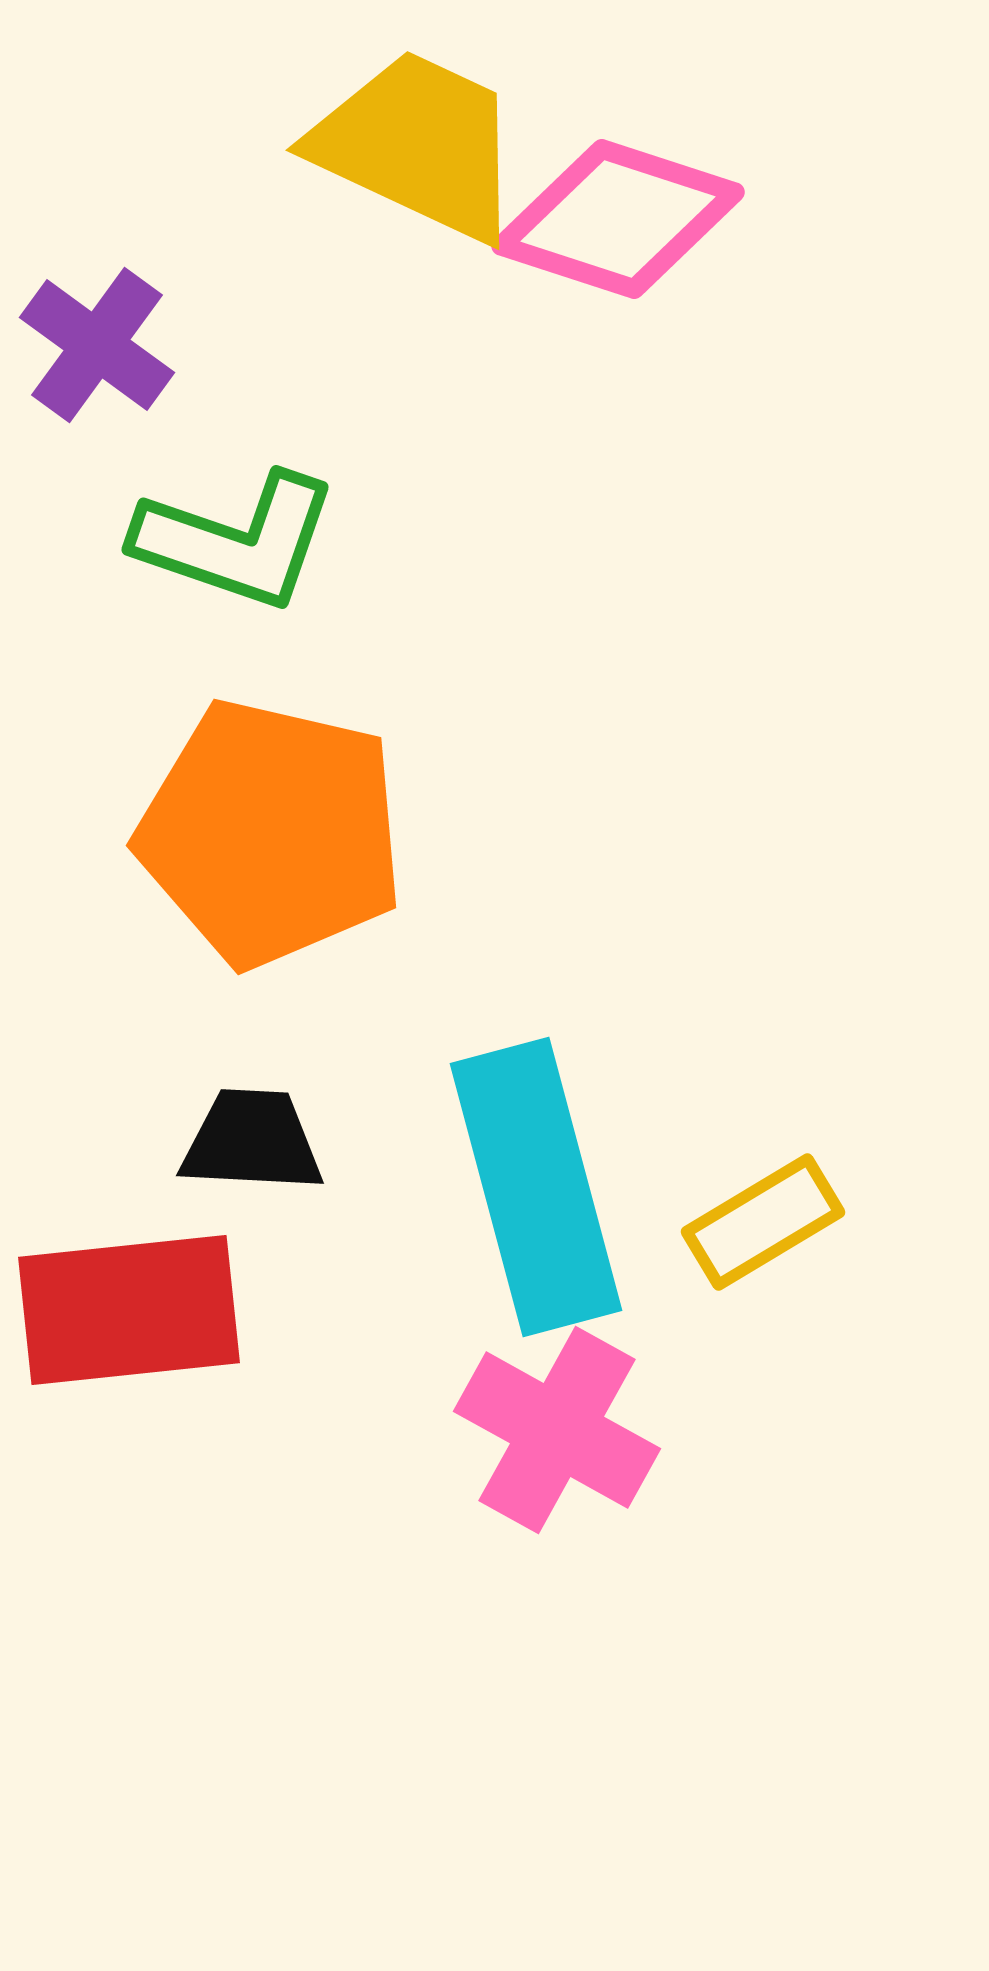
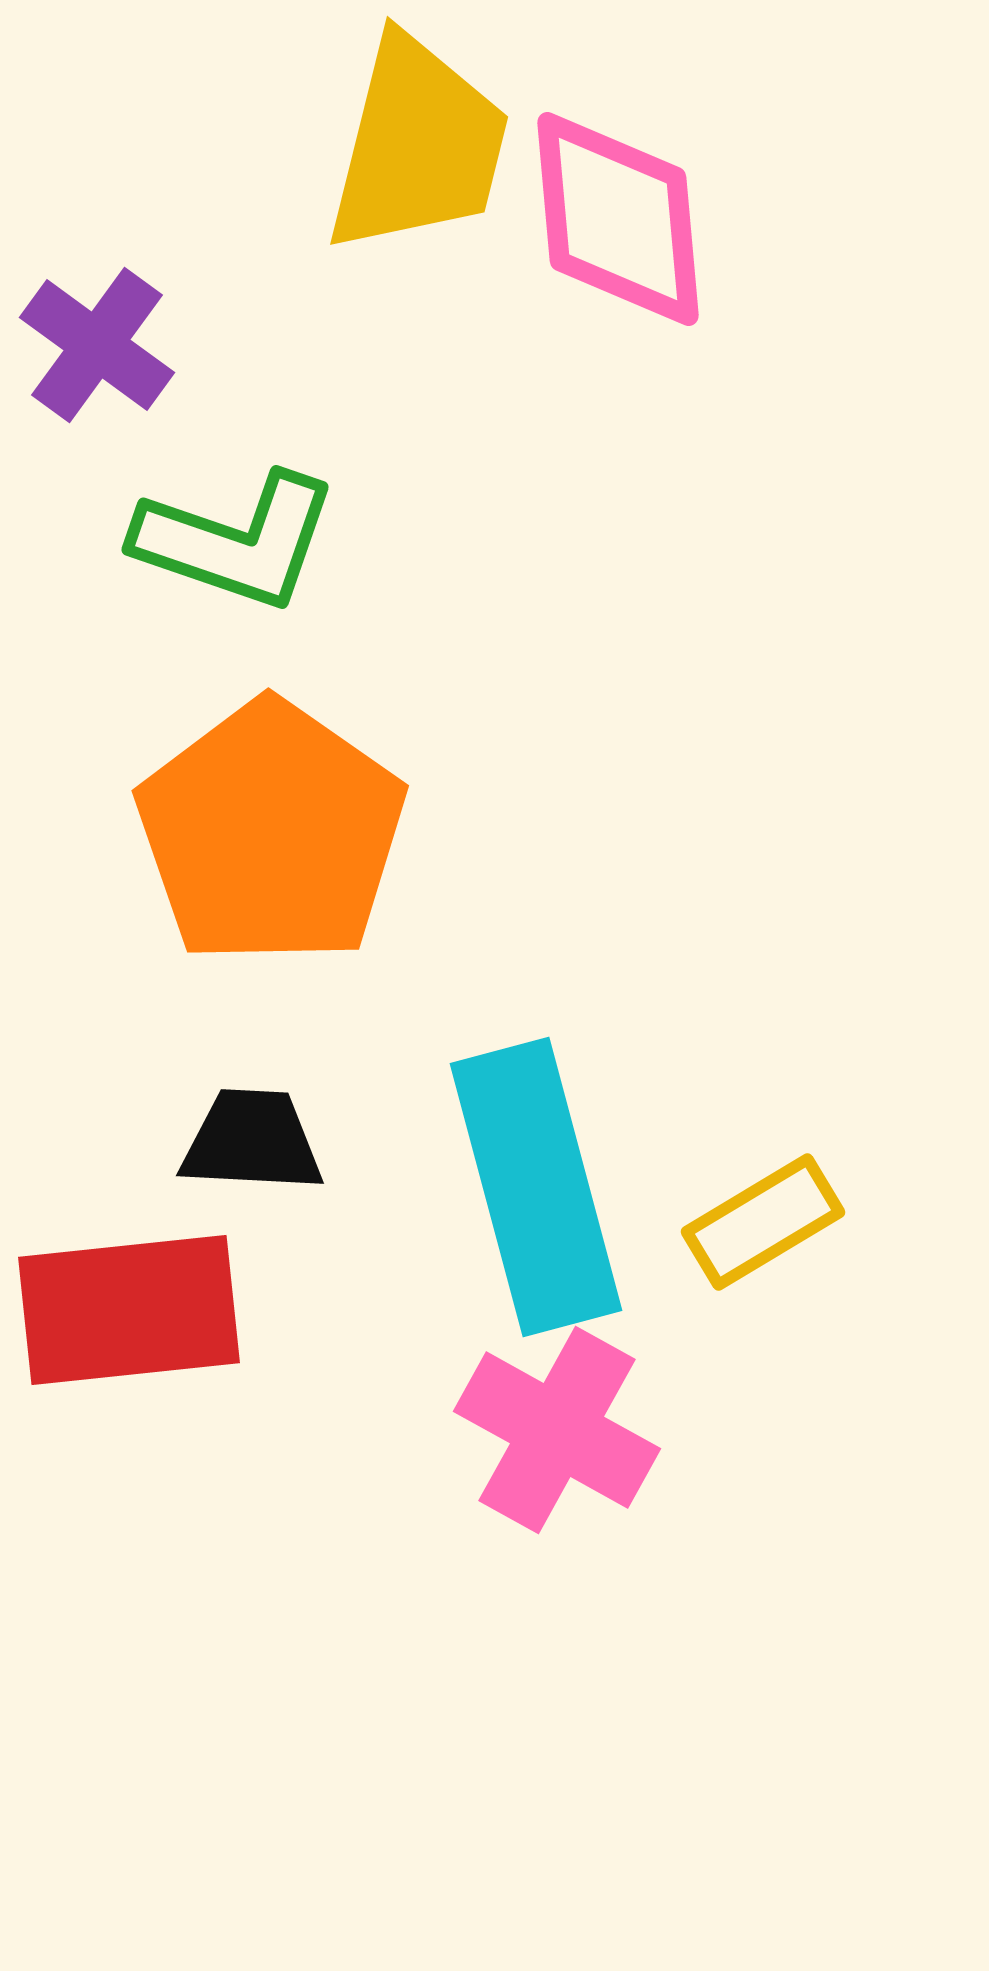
yellow trapezoid: rotated 79 degrees clockwise
pink diamond: rotated 67 degrees clockwise
orange pentagon: rotated 22 degrees clockwise
